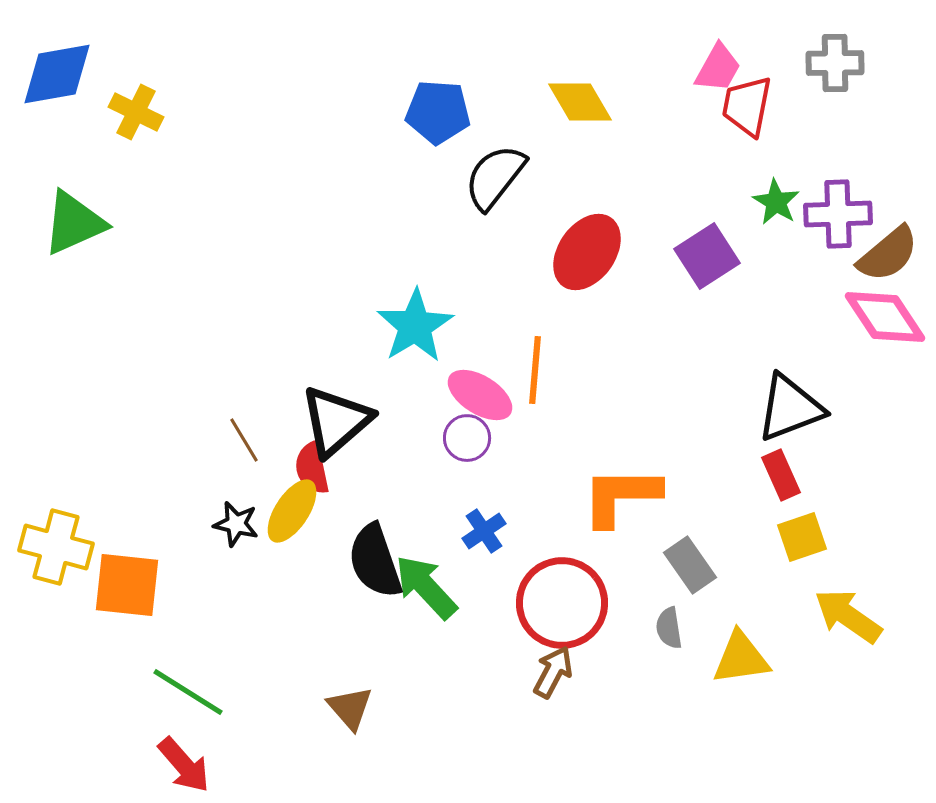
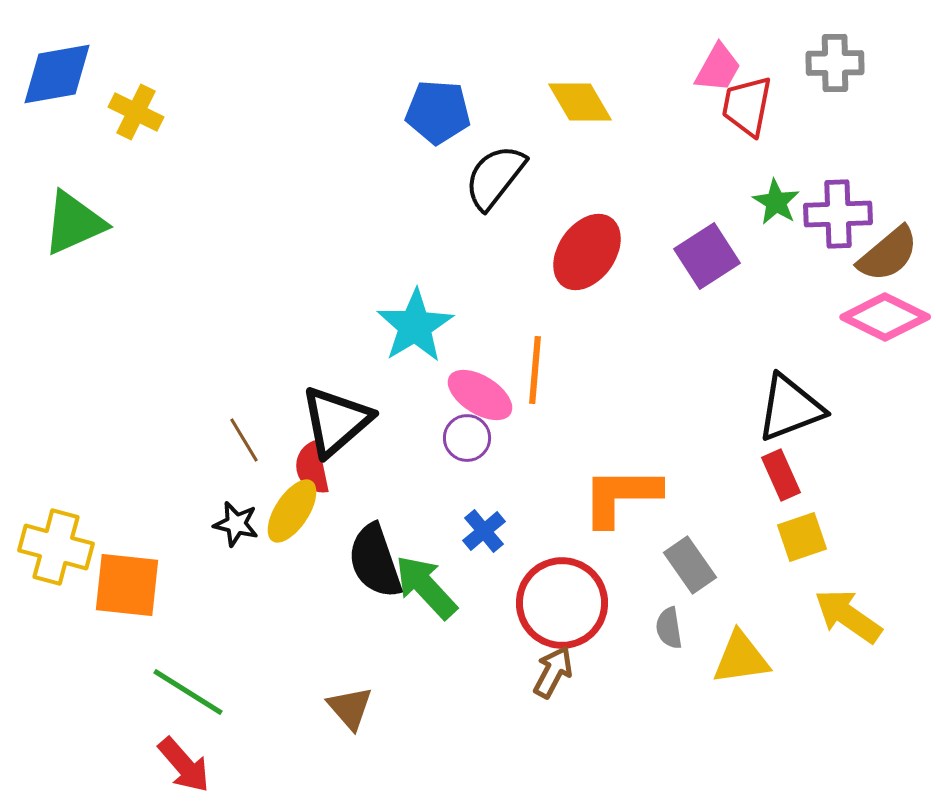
pink diamond at (885, 317): rotated 30 degrees counterclockwise
blue cross at (484, 531): rotated 6 degrees counterclockwise
